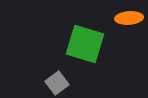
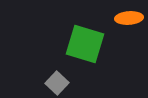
gray square: rotated 10 degrees counterclockwise
